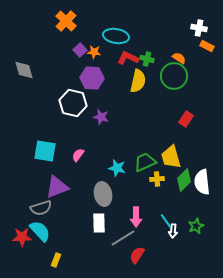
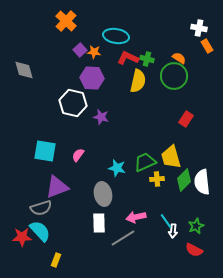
orange rectangle: rotated 32 degrees clockwise
pink arrow: rotated 78 degrees clockwise
red semicircle: moved 57 px right, 5 px up; rotated 96 degrees counterclockwise
